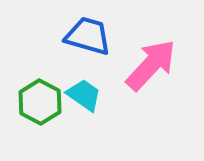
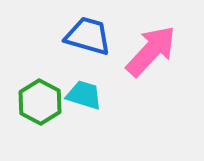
pink arrow: moved 14 px up
cyan trapezoid: rotated 18 degrees counterclockwise
